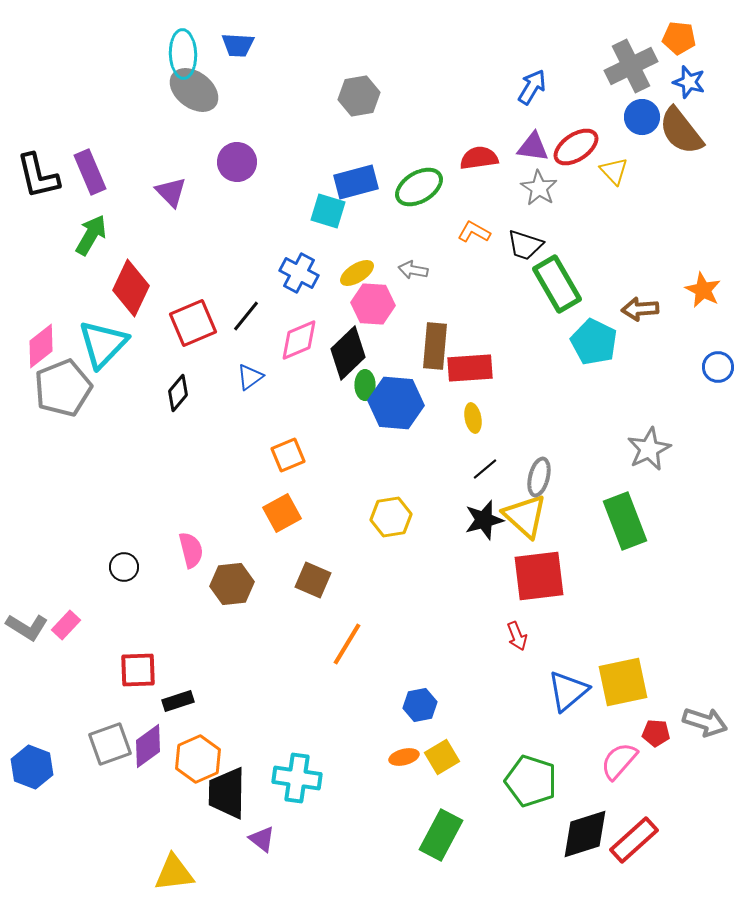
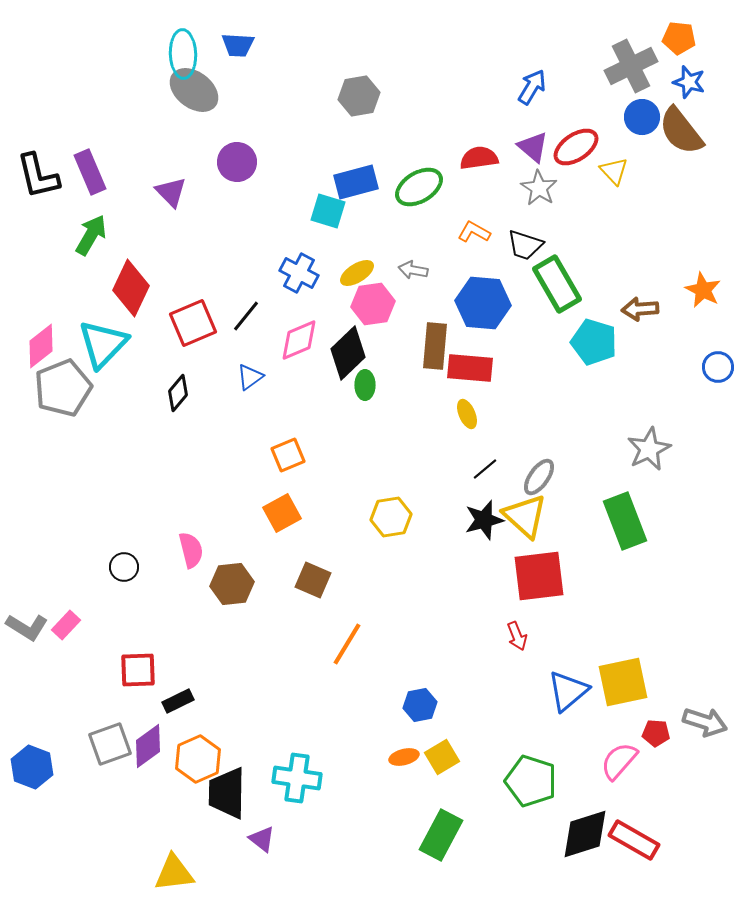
purple triangle at (533, 147): rotated 32 degrees clockwise
pink hexagon at (373, 304): rotated 12 degrees counterclockwise
cyan pentagon at (594, 342): rotated 9 degrees counterclockwise
red rectangle at (470, 368): rotated 9 degrees clockwise
blue hexagon at (396, 403): moved 87 px right, 100 px up
yellow ellipse at (473, 418): moved 6 px left, 4 px up; rotated 12 degrees counterclockwise
gray ellipse at (539, 477): rotated 21 degrees clockwise
black rectangle at (178, 701): rotated 8 degrees counterclockwise
red rectangle at (634, 840): rotated 72 degrees clockwise
